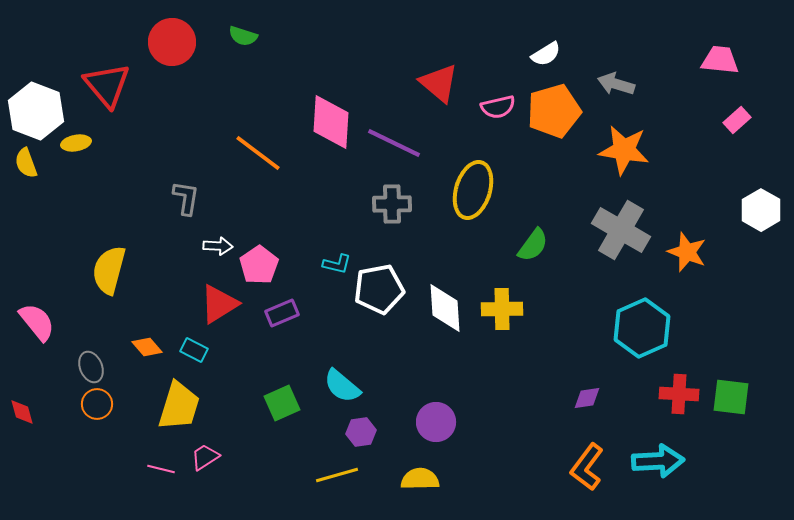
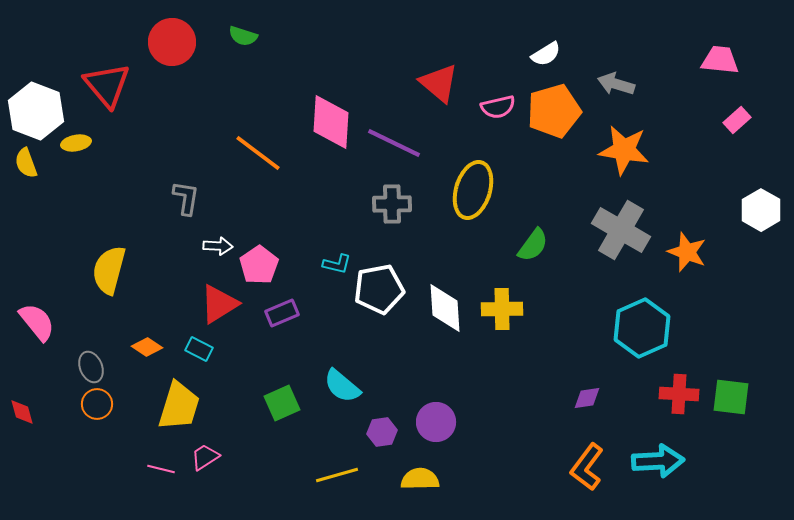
orange diamond at (147, 347): rotated 16 degrees counterclockwise
cyan rectangle at (194, 350): moved 5 px right, 1 px up
purple hexagon at (361, 432): moved 21 px right
